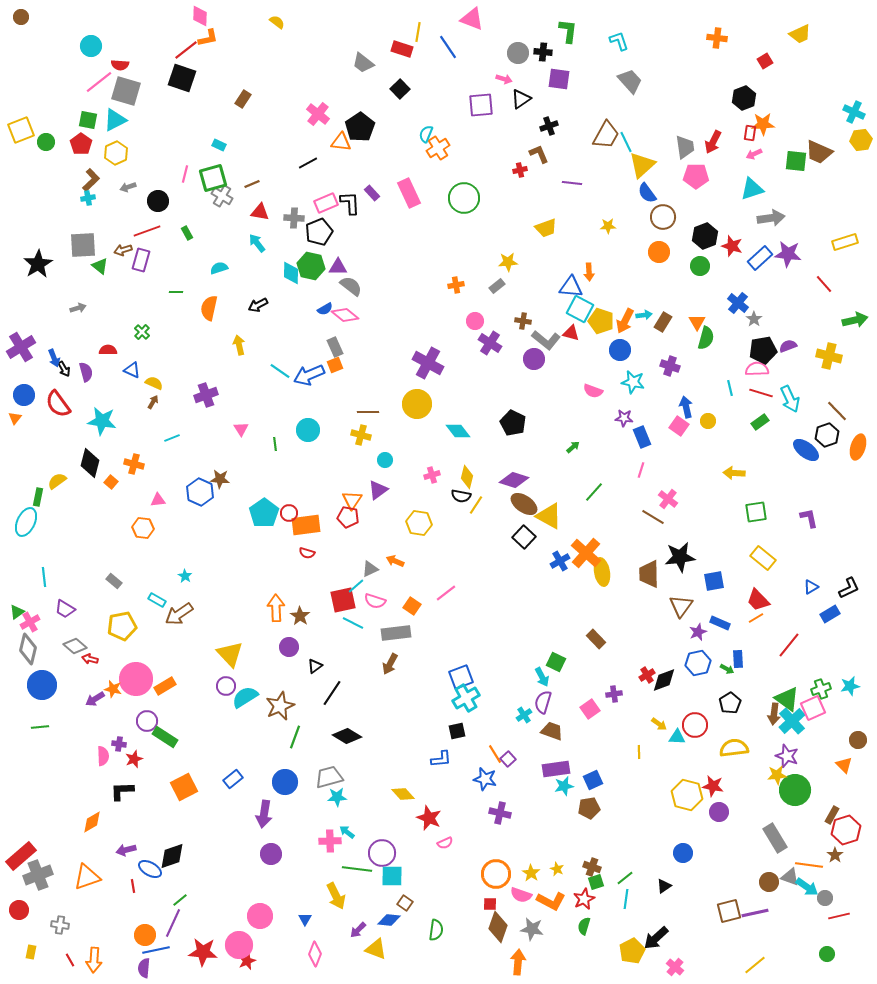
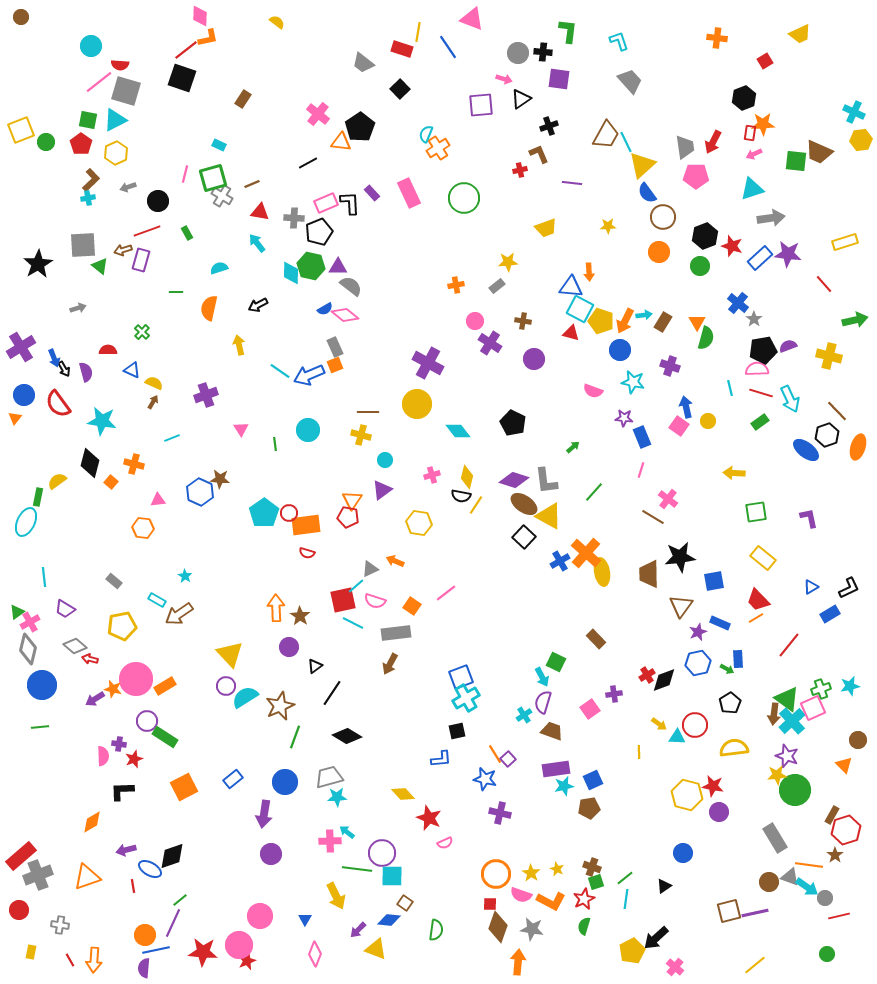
gray L-shape at (546, 340): moved 141 px down; rotated 44 degrees clockwise
purple triangle at (378, 490): moved 4 px right
